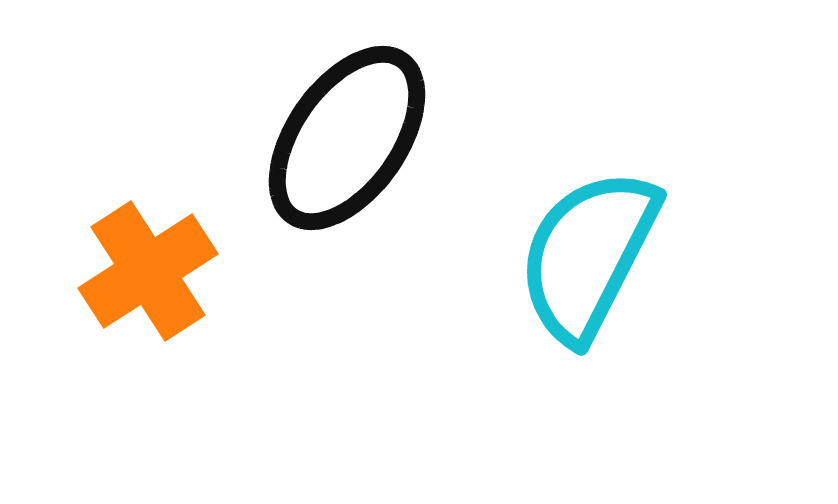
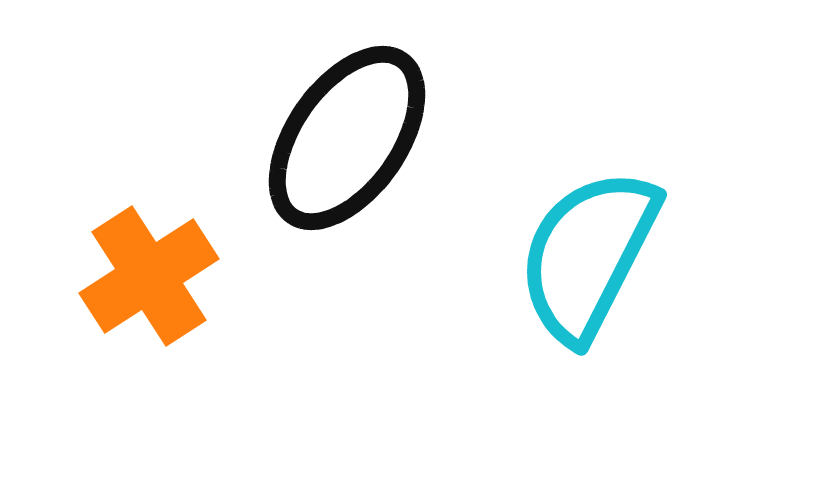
orange cross: moved 1 px right, 5 px down
